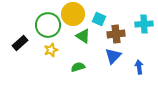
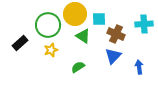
yellow circle: moved 2 px right
cyan square: rotated 24 degrees counterclockwise
brown cross: rotated 30 degrees clockwise
green semicircle: rotated 16 degrees counterclockwise
